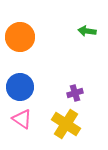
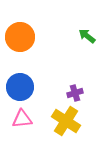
green arrow: moved 5 px down; rotated 30 degrees clockwise
pink triangle: rotated 40 degrees counterclockwise
yellow cross: moved 3 px up
